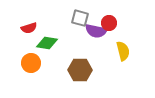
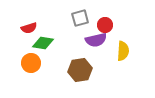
gray square: rotated 30 degrees counterclockwise
red circle: moved 4 px left, 2 px down
purple semicircle: moved 9 px down; rotated 25 degrees counterclockwise
green diamond: moved 4 px left
yellow semicircle: rotated 18 degrees clockwise
brown hexagon: rotated 10 degrees counterclockwise
